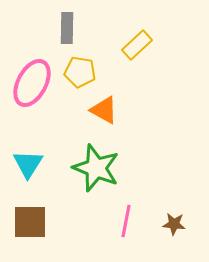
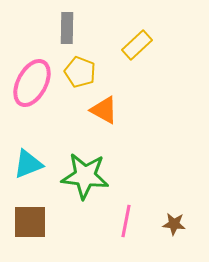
yellow pentagon: rotated 12 degrees clockwise
cyan triangle: rotated 36 degrees clockwise
green star: moved 11 px left, 8 px down; rotated 15 degrees counterclockwise
